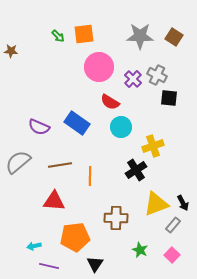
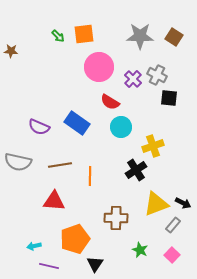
gray semicircle: rotated 128 degrees counterclockwise
black arrow: rotated 35 degrees counterclockwise
orange pentagon: moved 2 px down; rotated 12 degrees counterclockwise
